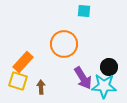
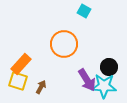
cyan square: rotated 24 degrees clockwise
orange rectangle: moved 2 px left, 2 px down
purple arrow: moved 4 px right, 2 px down
brown arrow: rotated 32 degrees clockwise
